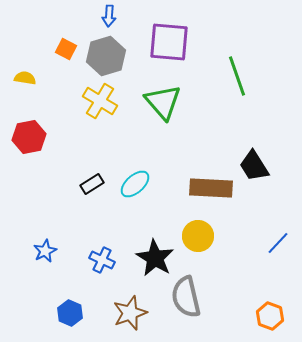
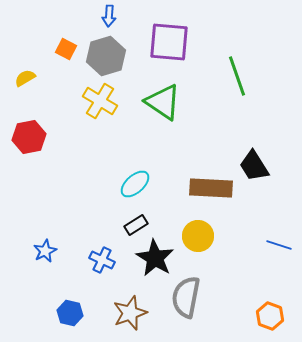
yellow semicircle: rotated 40 degrees counterclockwise
green triangle: rotated 15 degrees counterclockwise
black rectangle: moved 44 px right, 41 px down
blue line: moved 1 px right, 2 px down; rotated 65 degrees clockwise
gray semicircle: rotated 24 degrees clockwise
blue hexagon: rotated 10 degrees counterclockwise
